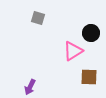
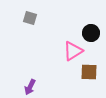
gray square: moved 8 px left
brown square: moved 5 px up
